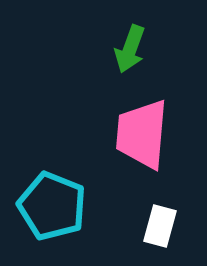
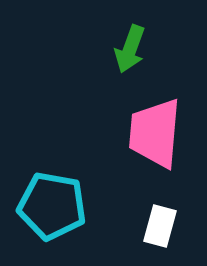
pink trapezoid: moved 13 px right, 1 px up
cyan pentagon: rotated 12 degrees counterclockwise
